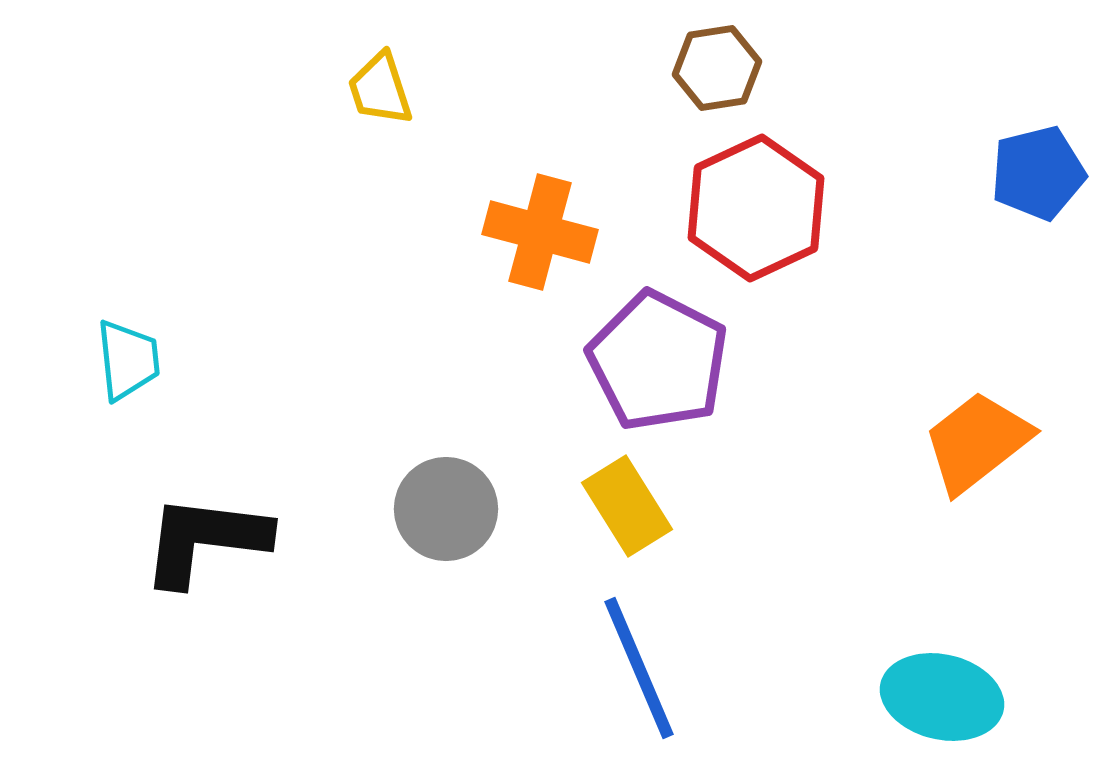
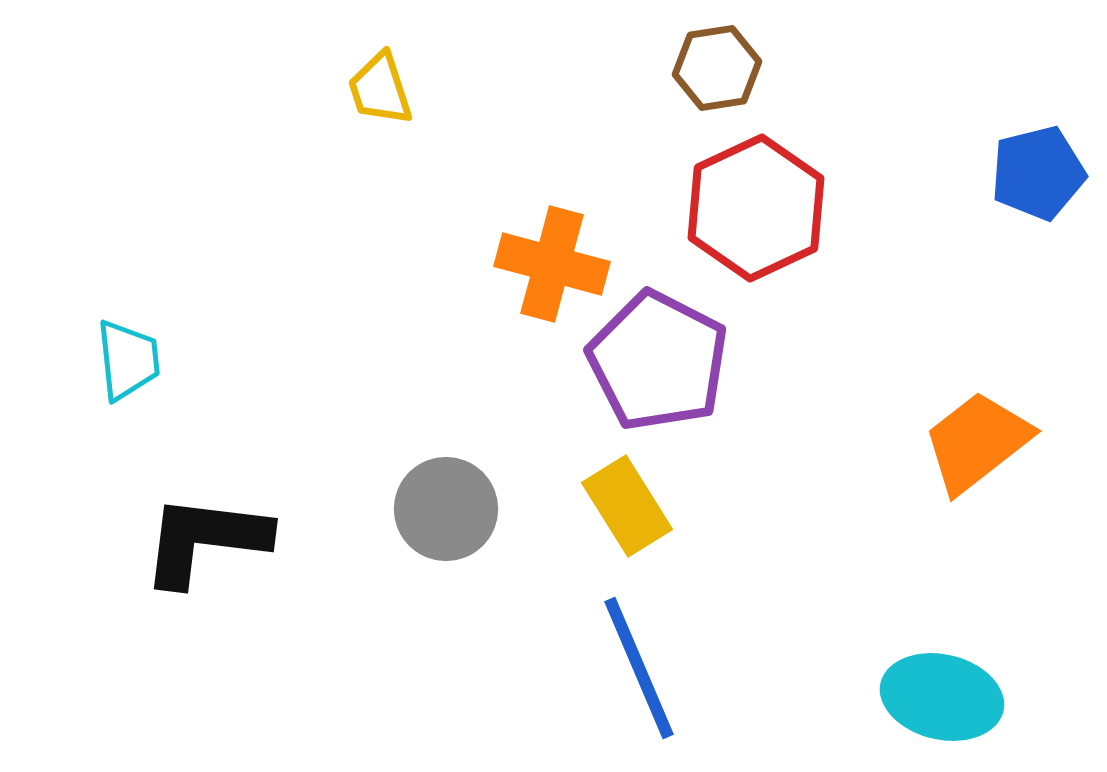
orange cross: moved 12 px right, 32 px down
